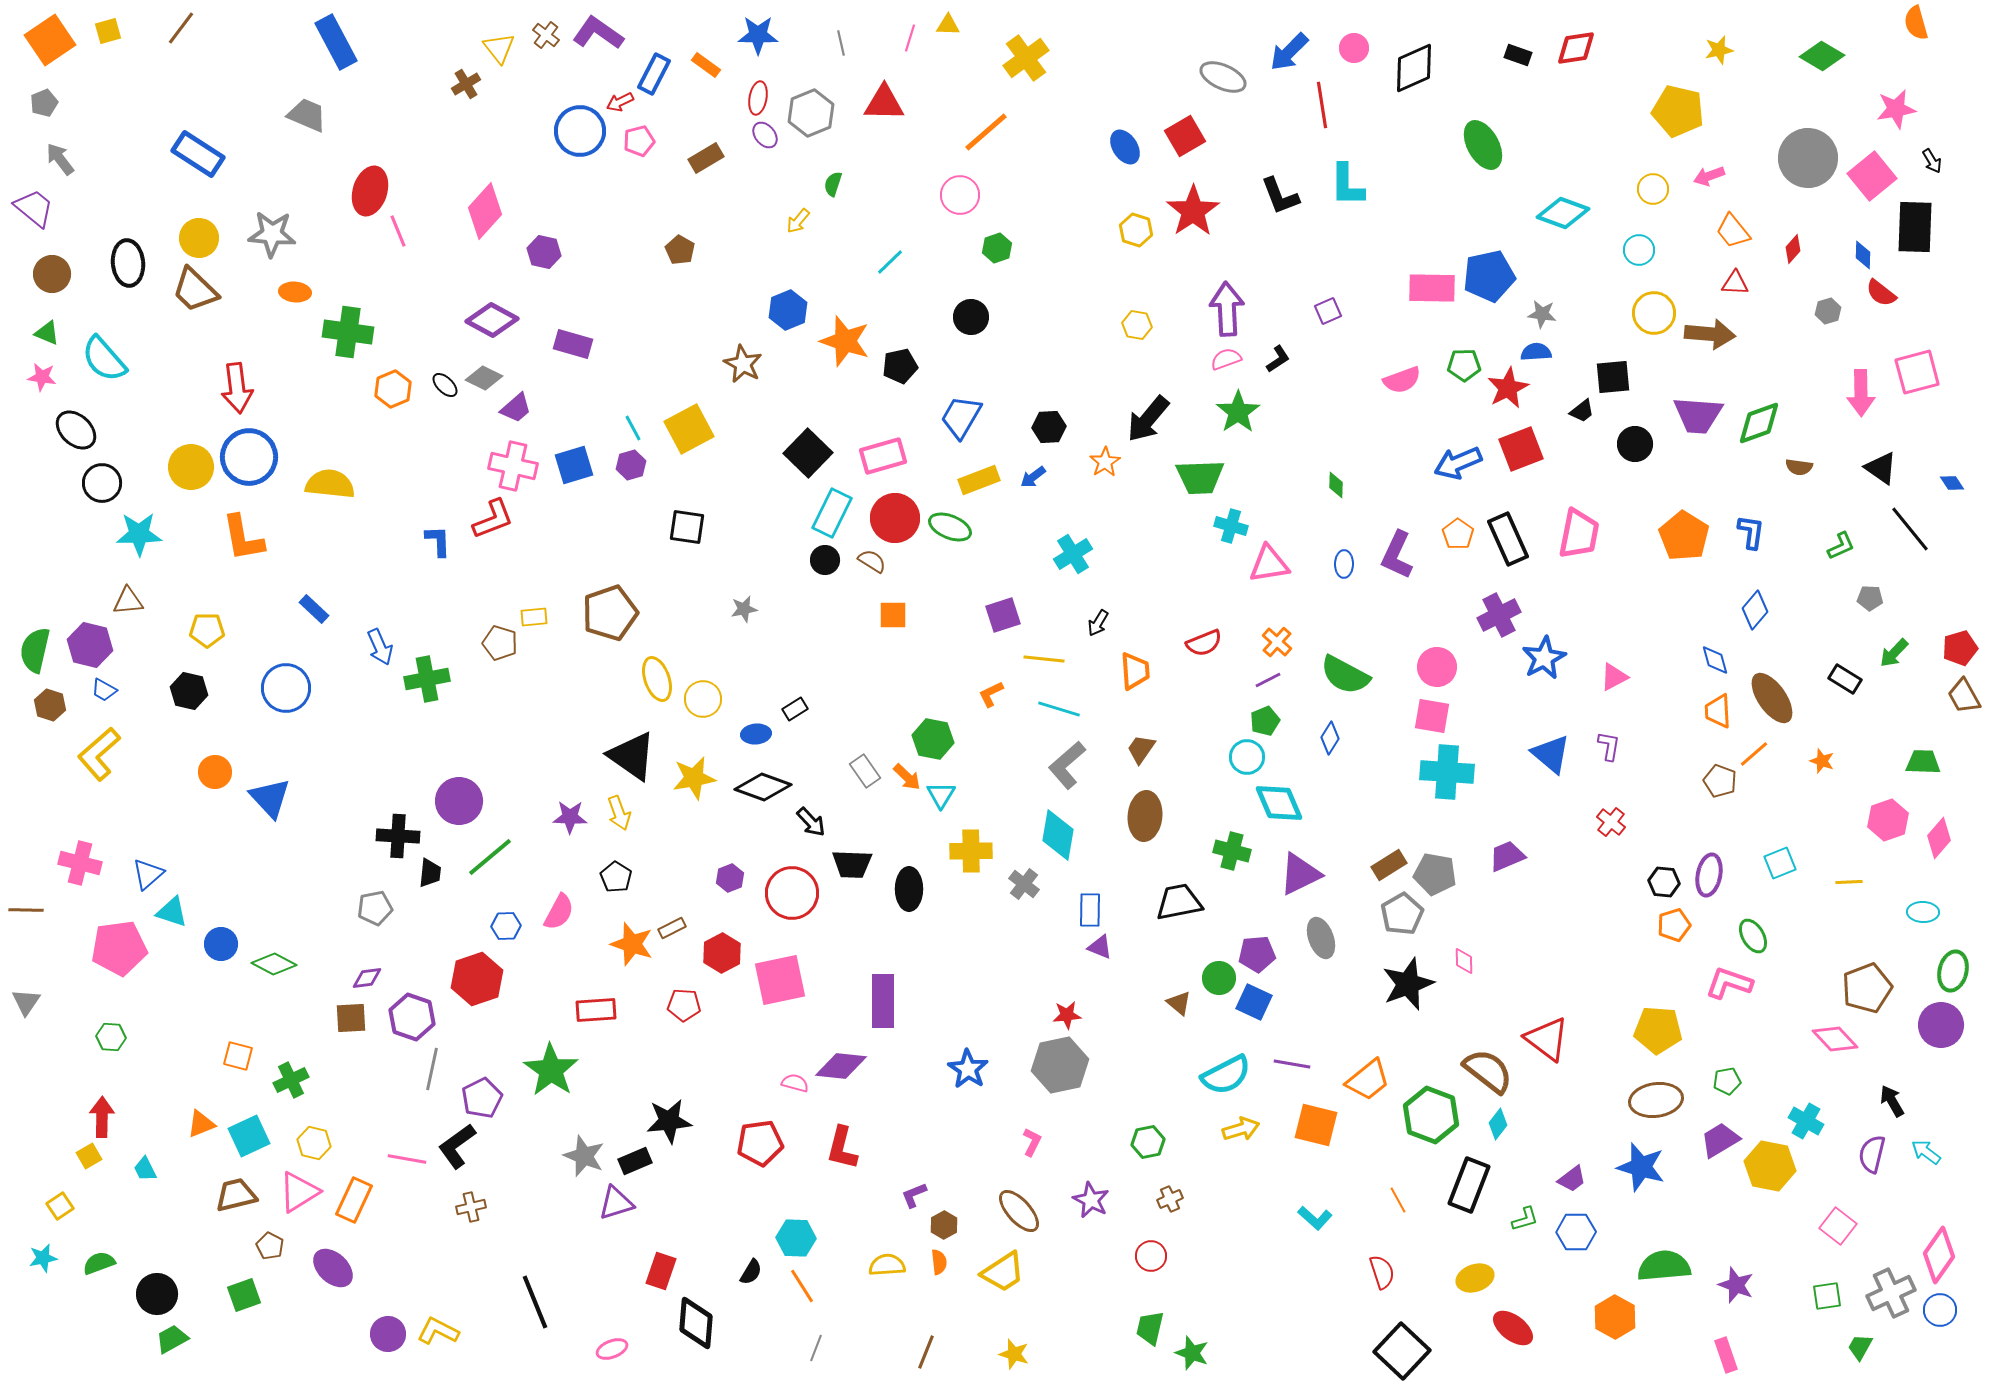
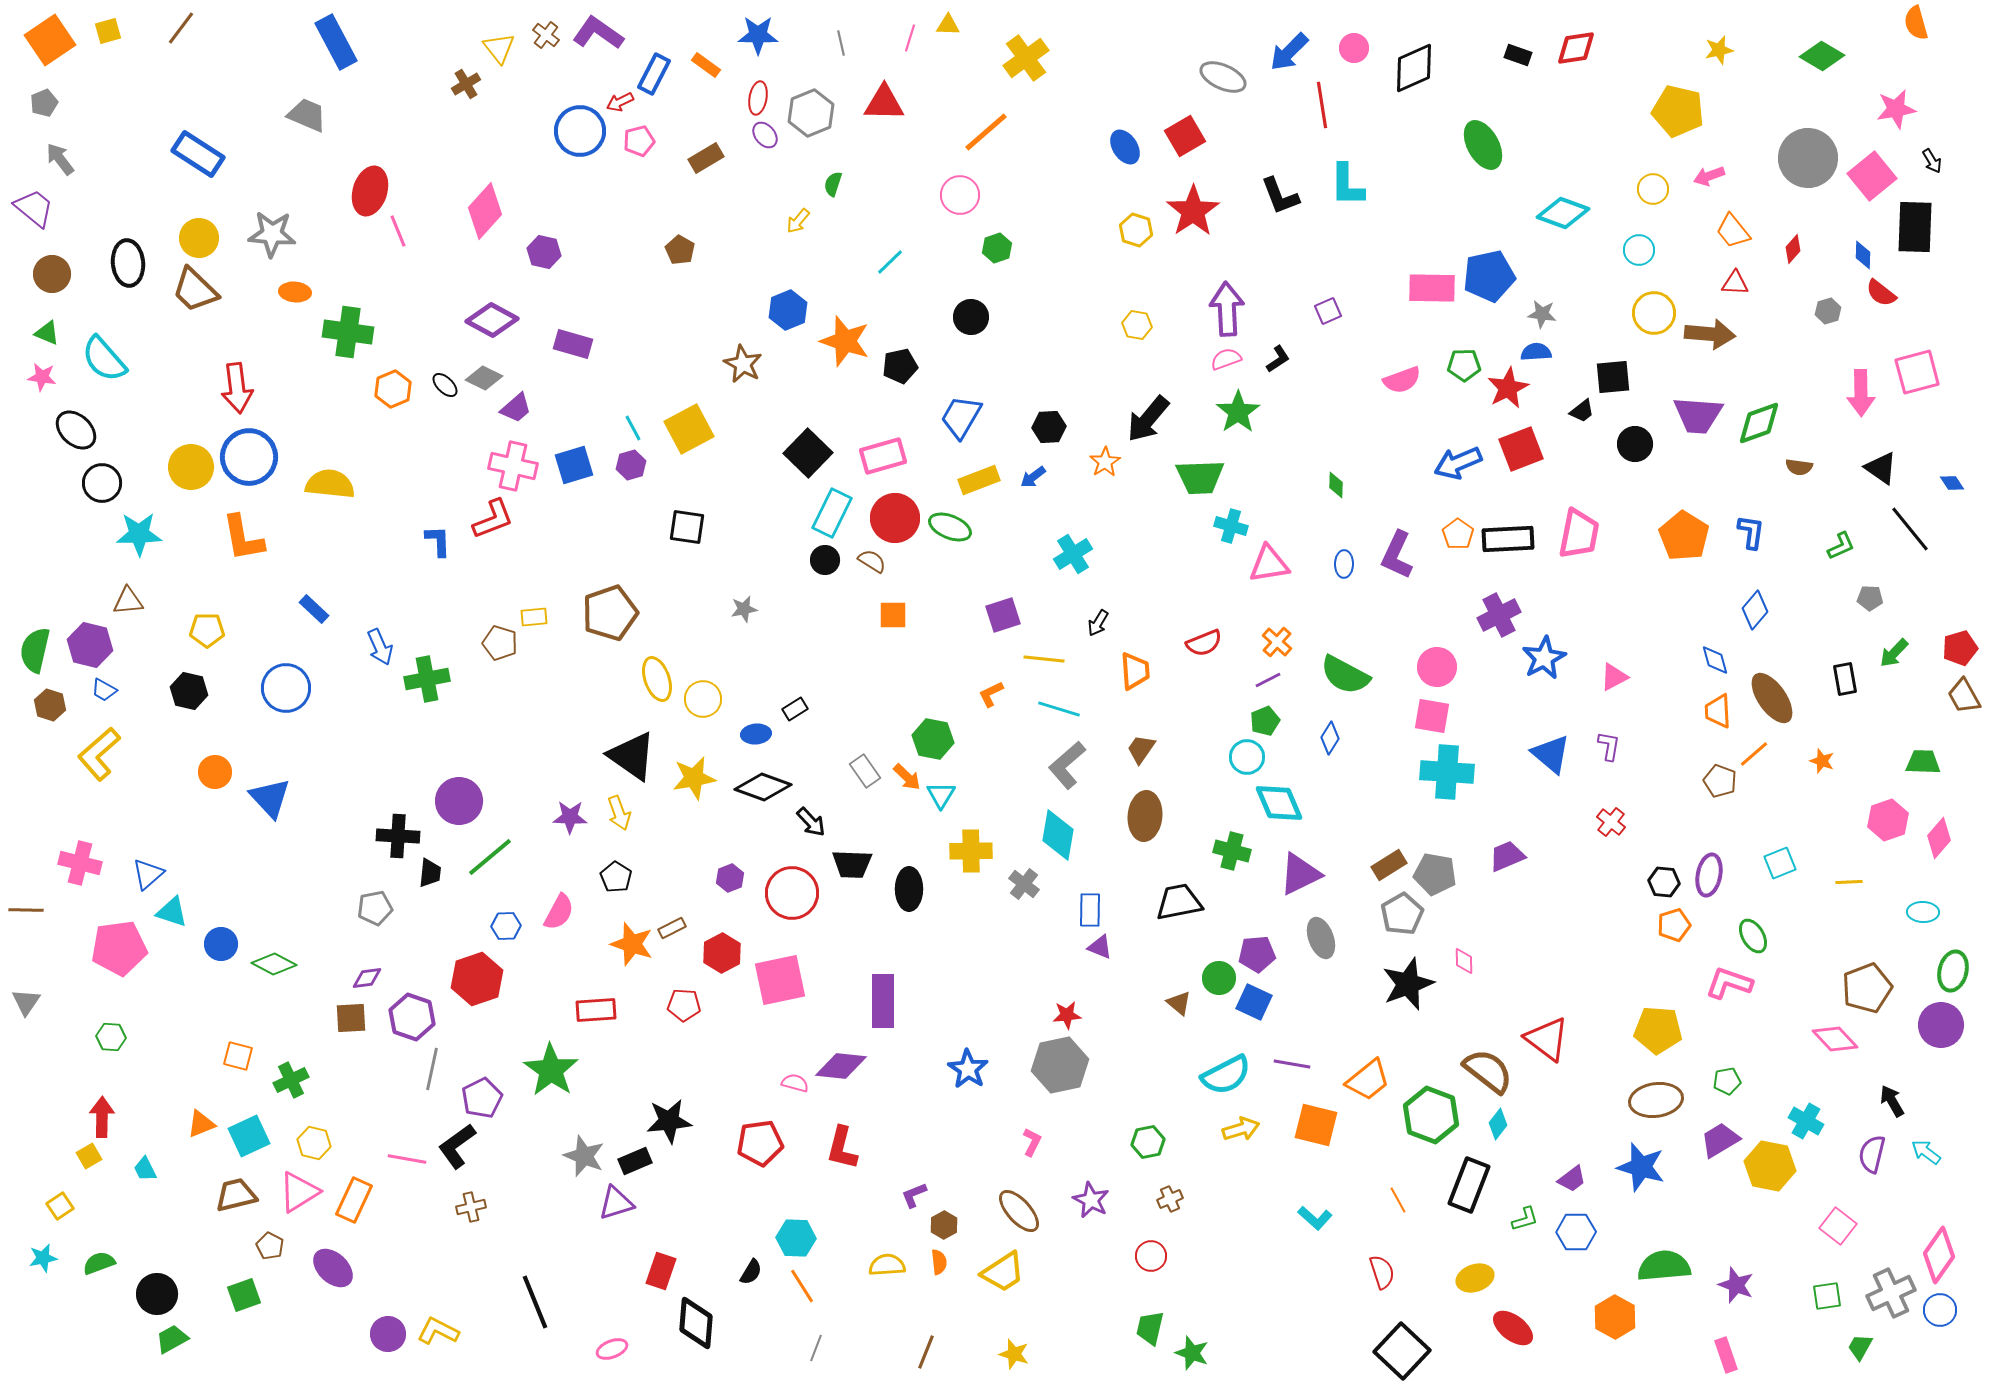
black rectangle at (1508, 539): rotated 69 degrees counterclockwise
black rectangle at (1845, 679): rotated 48 degrees clockwise
